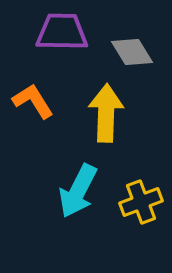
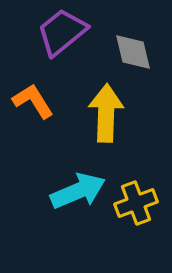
purple trapezoid: rotated 40 degrees counterclockwise
gray diamond: moved 1 px right; rotated 18 degrees clockwise
cyan arrow: rotated 140 degrees counterclockwise
yellow cross: moved 5 px left, 1 px down
